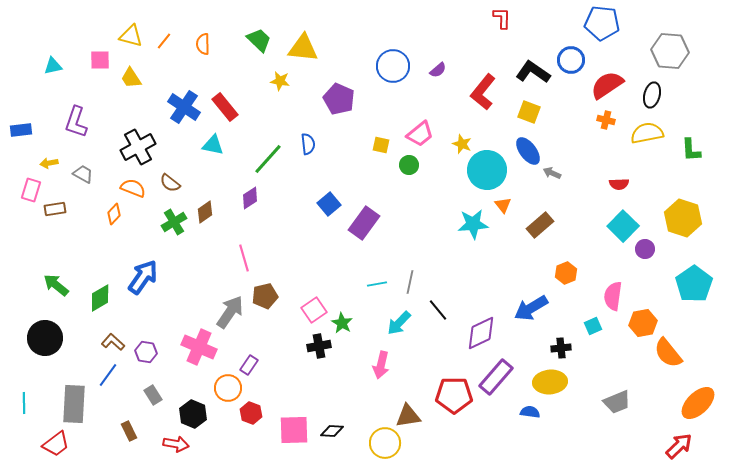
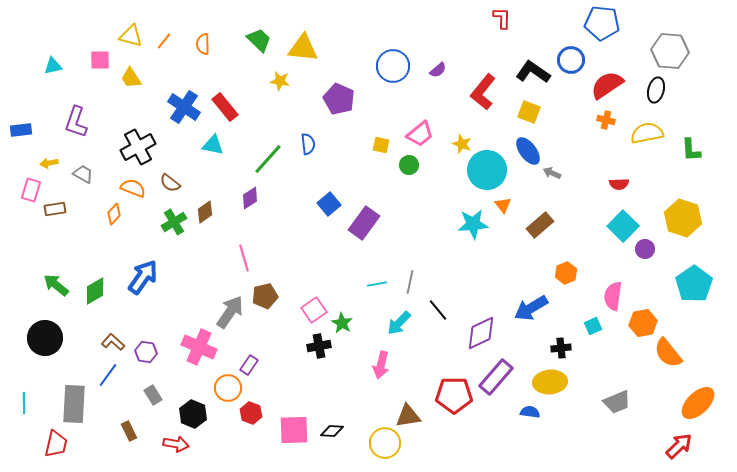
black ellipse at (652, 95): moved 4 px right, 5 px up
green diamond at (100, 298): moved 5 px left, 7 px up
red trapezoid at (56, 444): rotated 40 degrees counterclockwise
